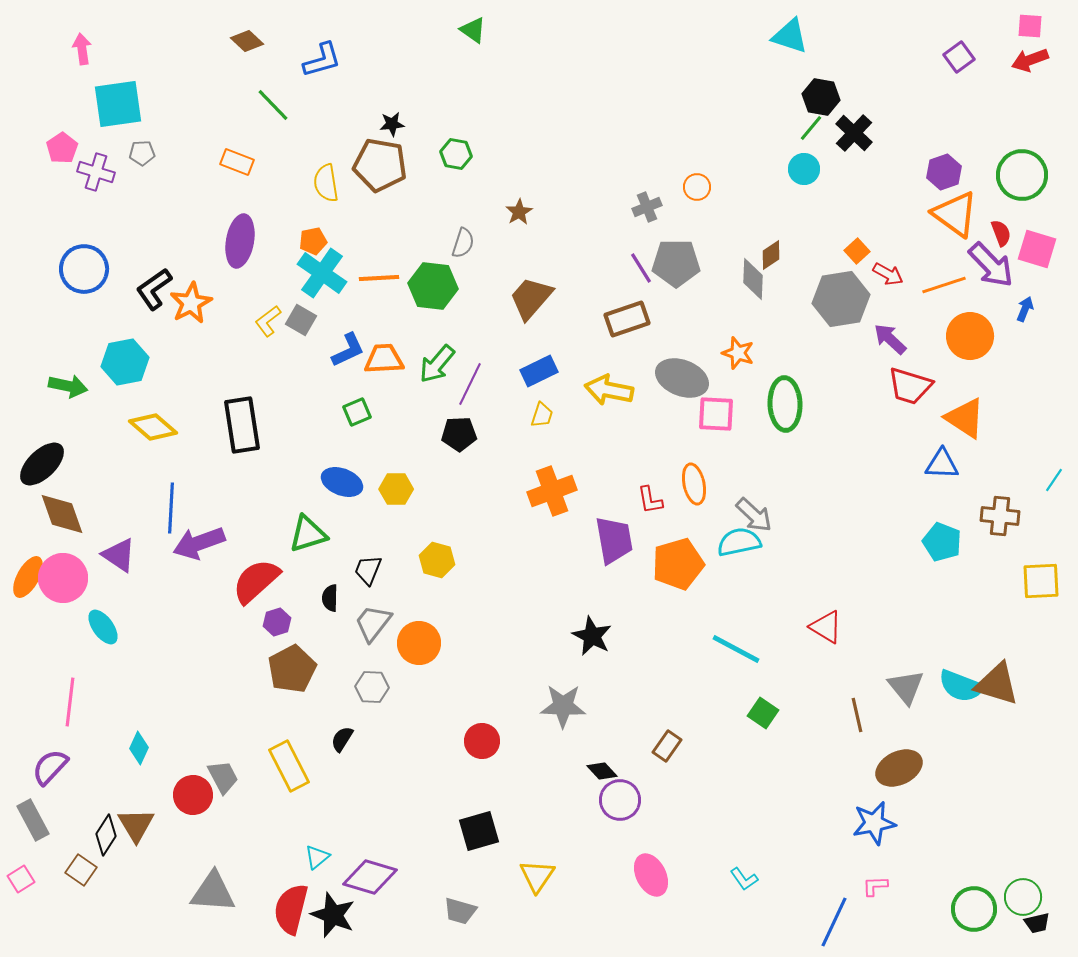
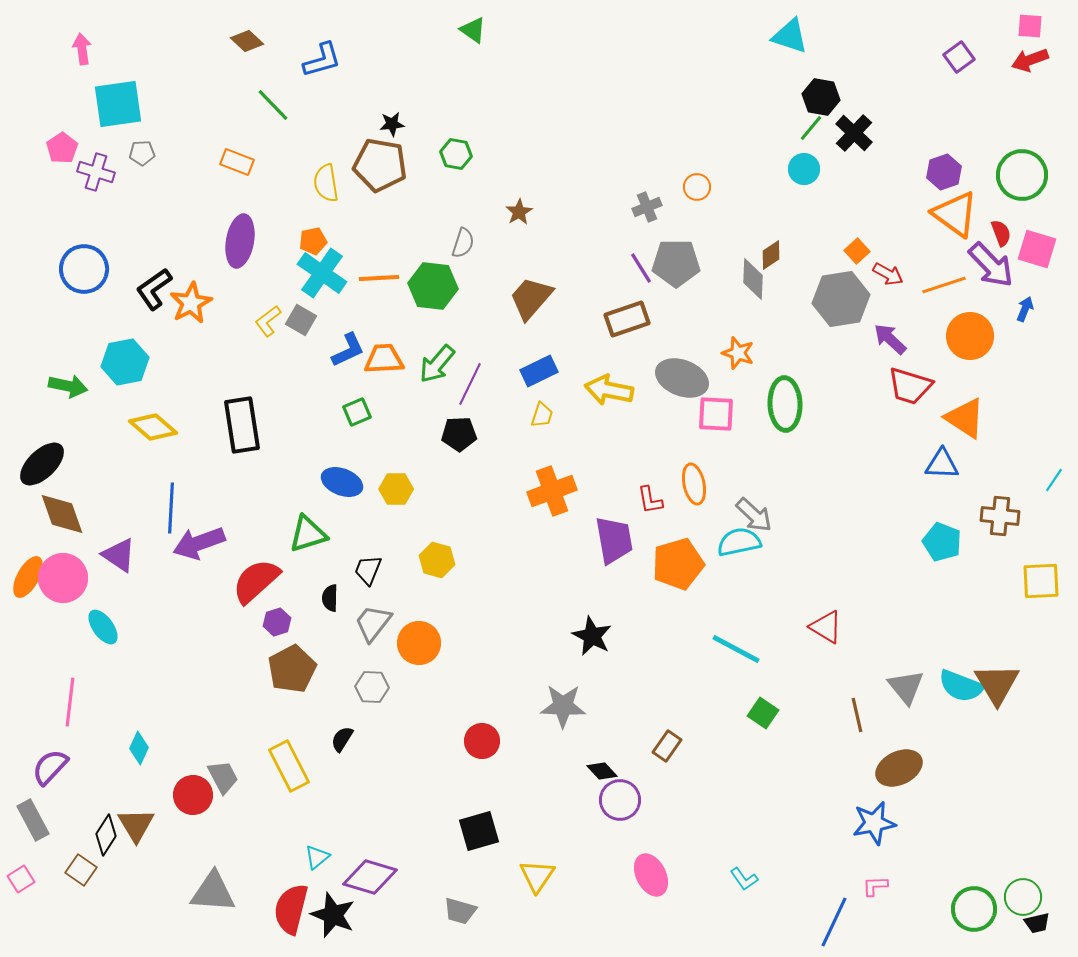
brown triangle at (997, 684): rotated 42 degrees clockwise
